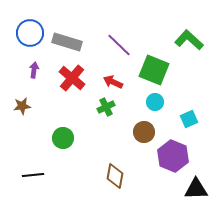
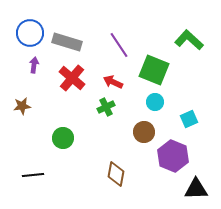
purple line: rotated 12 degrees clockwise
purple arrow: moved 5 px up
brown diamond: moved 1 px right, 2 px up
